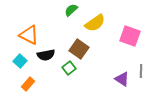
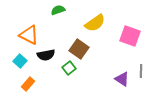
green semicircle: moved 13 px left; rotated 24 degrees clockwise
